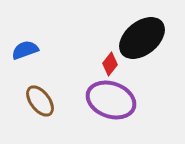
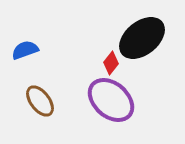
red diamond: moved 1 px right, 1 px up
purple ellipse: rotated 21 degrees clockwise
